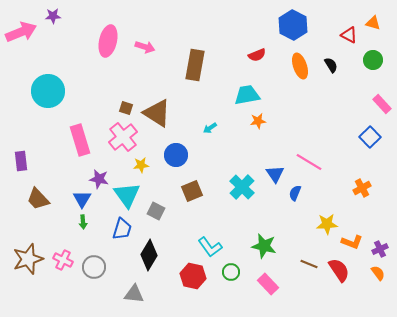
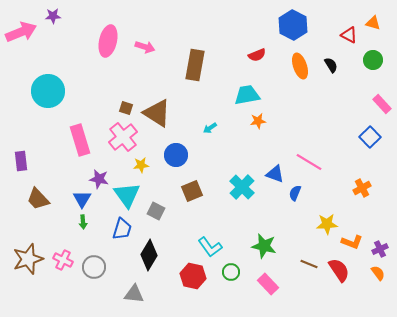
blue triangle at (275, 174): rotated 36 degrees counterclockwise
